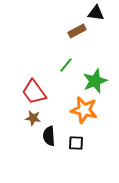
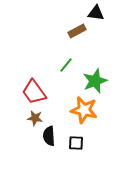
brown star: moved 2 px right
